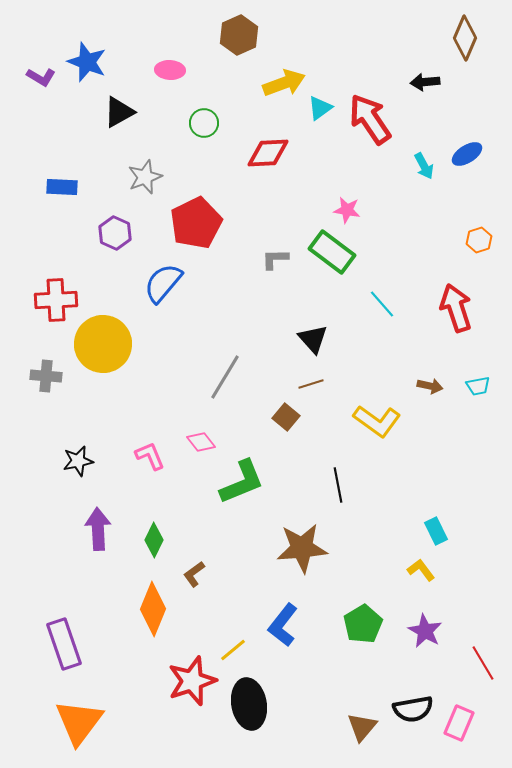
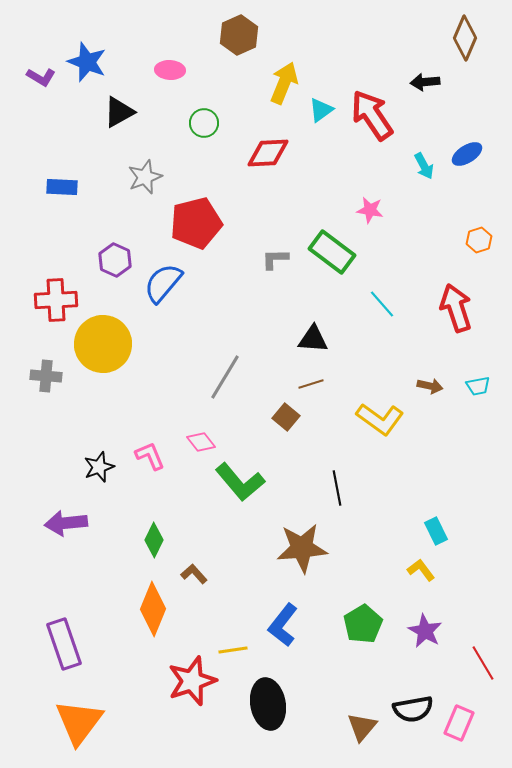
yellow arrow at (284, 83): rotated 48 degrees counterclockwise
cyan triangle at (320, 108): moved 1 px right, 2 px down
red arrow at (370, 119): moved 2 px right, 4 px up
pink star at (347, 210): moved 23 px right
red pentagon at (196, 223): rotated 12 degrees clockwise
purple hexagon at (115, 233): moved 27 px down
black triangle at (313, 339): rotated 44 degrees counterclockwise
yellow L-shape at (377, 421): moved 3 px right, 2 px up
black star at (78, 461): moved 21 px right, 6 px down; rotated 8 degrees counterclockwise
green L-shape at (242, 482): moved 2 px left; rotated 72 degrees clockwise
black line at (338, 485): moved 1 px left, 3 px down
purple arrow at (98, 529): moved 32 px left, 6 px up; rotated 93 degrees counterclockwise
brown L-shape at (194, 574): rotated 84 degrees clockwise
yellow line at (233, 650): rotated 32 degrees clockwise
black ellipse at (249, 704): moved 19 px right
